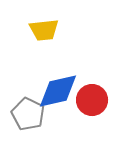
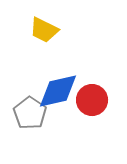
yellow trapezoid: rotated 32 degrees clockwise
gray pentagon: moved 2 px right, 1 px up; rotated 8 degrees clockwise
